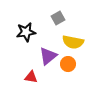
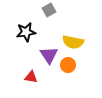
gray square: moved 9 px left, 8 px up
purple triangle: moved 1 px right, 1 px up; rotated 24 degrees counterclockwise
orange circle: moved 1 px down
